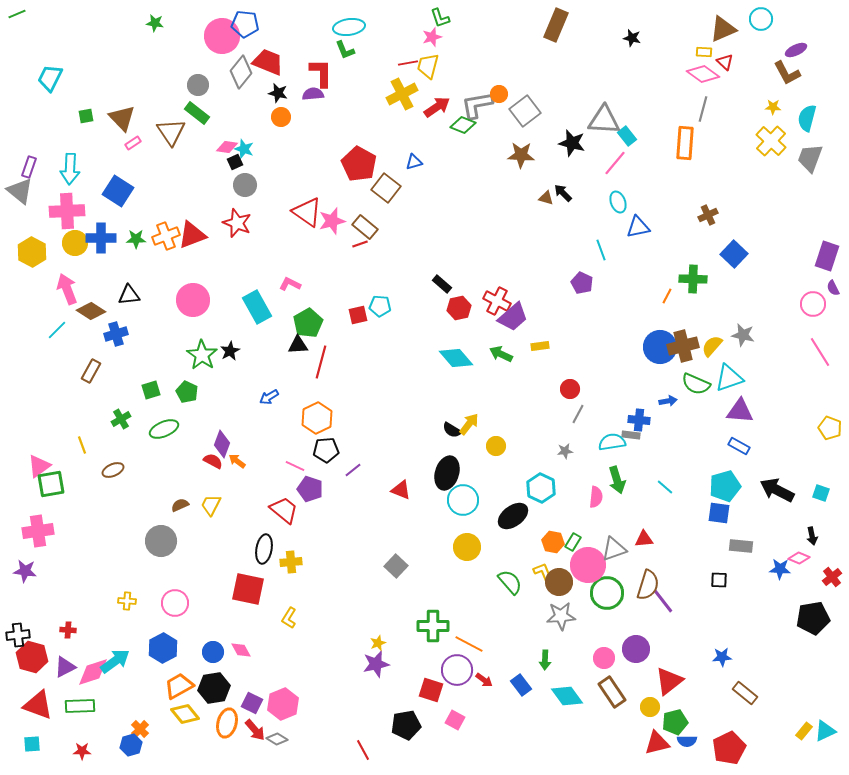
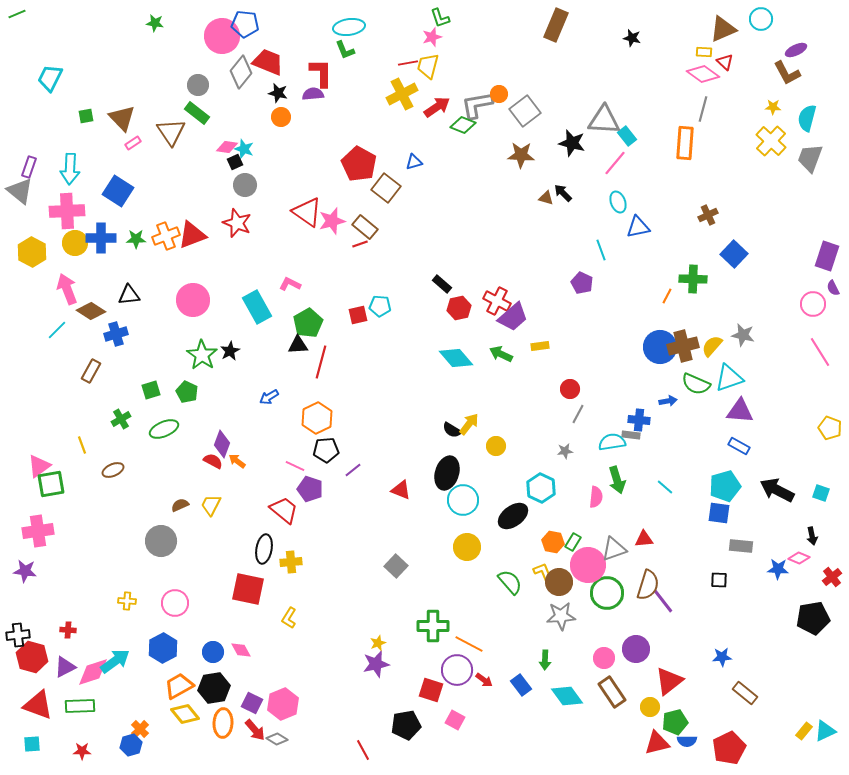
blue star at (780, 569): moved 2 px left
orange ellipse at (227, 723): moved 4 px left; rotated 12 degrees counterclockwise
